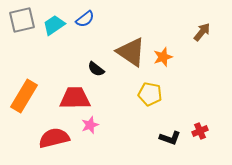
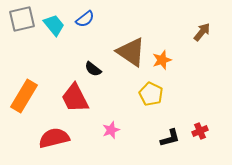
gray square: moved 1 px up
cyan trapezoid: rotated 85 degrees clockwise
orange star: moved 1 px left, 3 px down
black semicircle: moved 3 px left
yellow pentagon: moved 1 px right; rotated 15 degrees clockwise
red trapezoid: rotated 116 degrees counterclockwise
pink star: moved 21 px right, 5 px down
black L-shape: rotated 35 degrees counterclockwise
